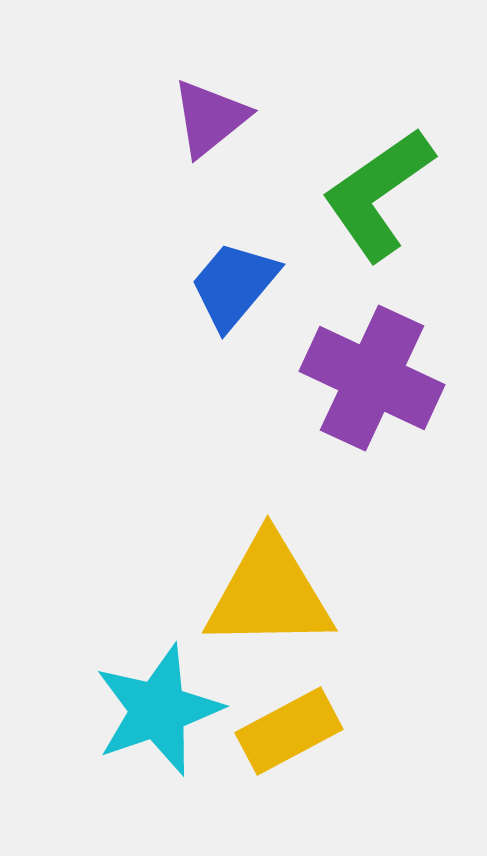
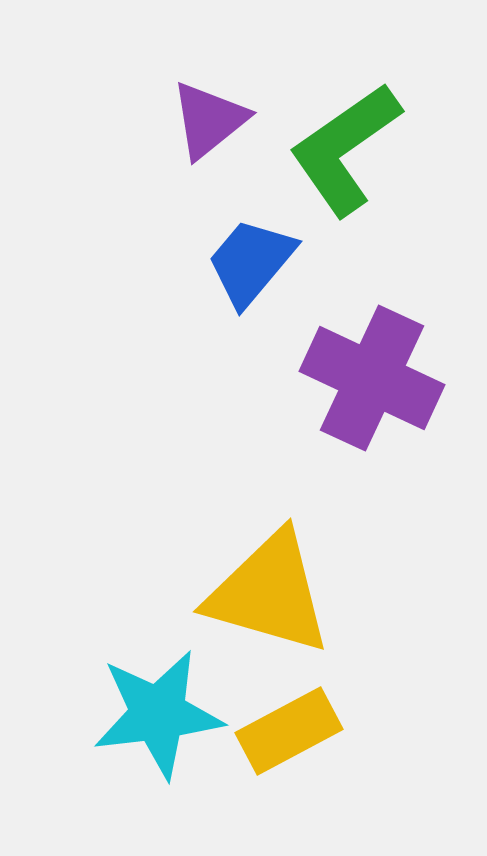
purple triangle: moved 1 px left, 2 px down
green L-shape: moved 33 px left, 45 px up
blue trapezoid: moved 17 px right, 23 px up
yellow triangle: rotated 17 degrees clockwise
cyan star: moved 4 px down; rotated 12 degrees clockwise
